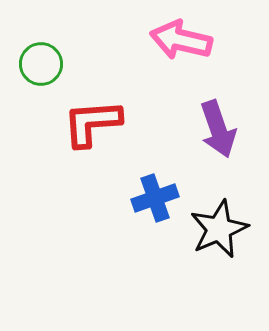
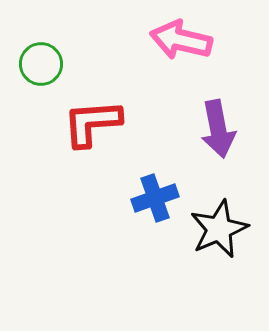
purple arrow: rotated 8 degrees clockwise
